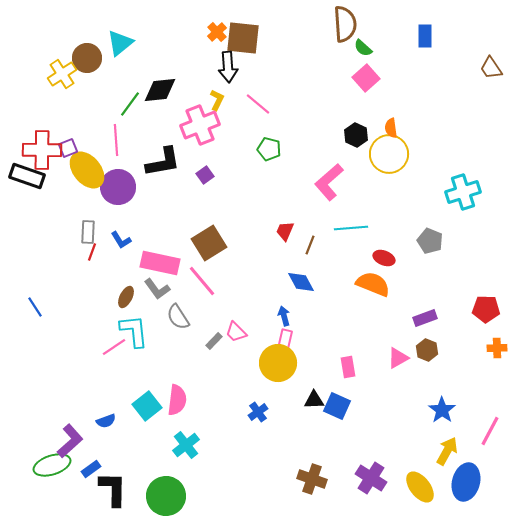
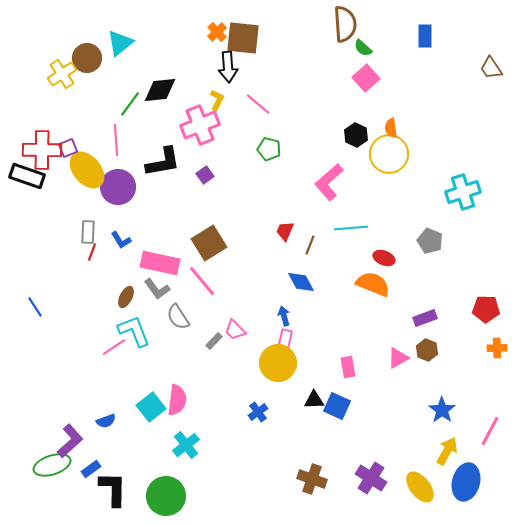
cyan L-shape at (134, 331): rotated 15 degrees counterclockwise
pink trapezoid at (236, 332): moved 1 px left, 2 px up
cyan square at (147, 406): moved 4 px right, 1 px down
